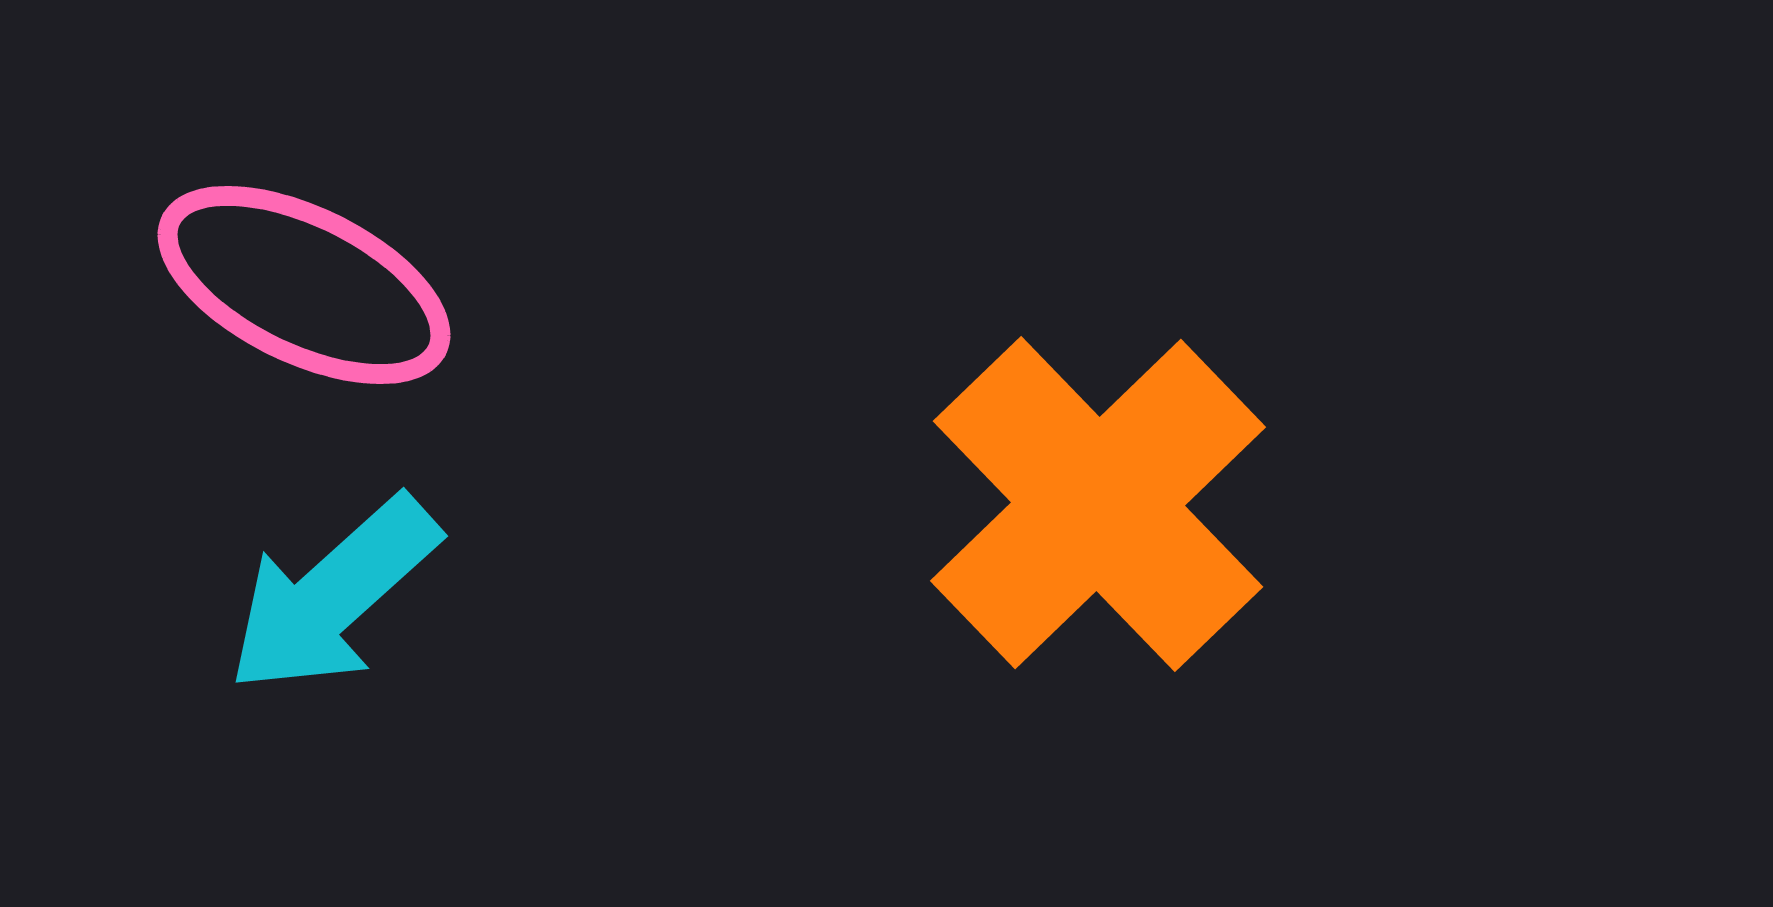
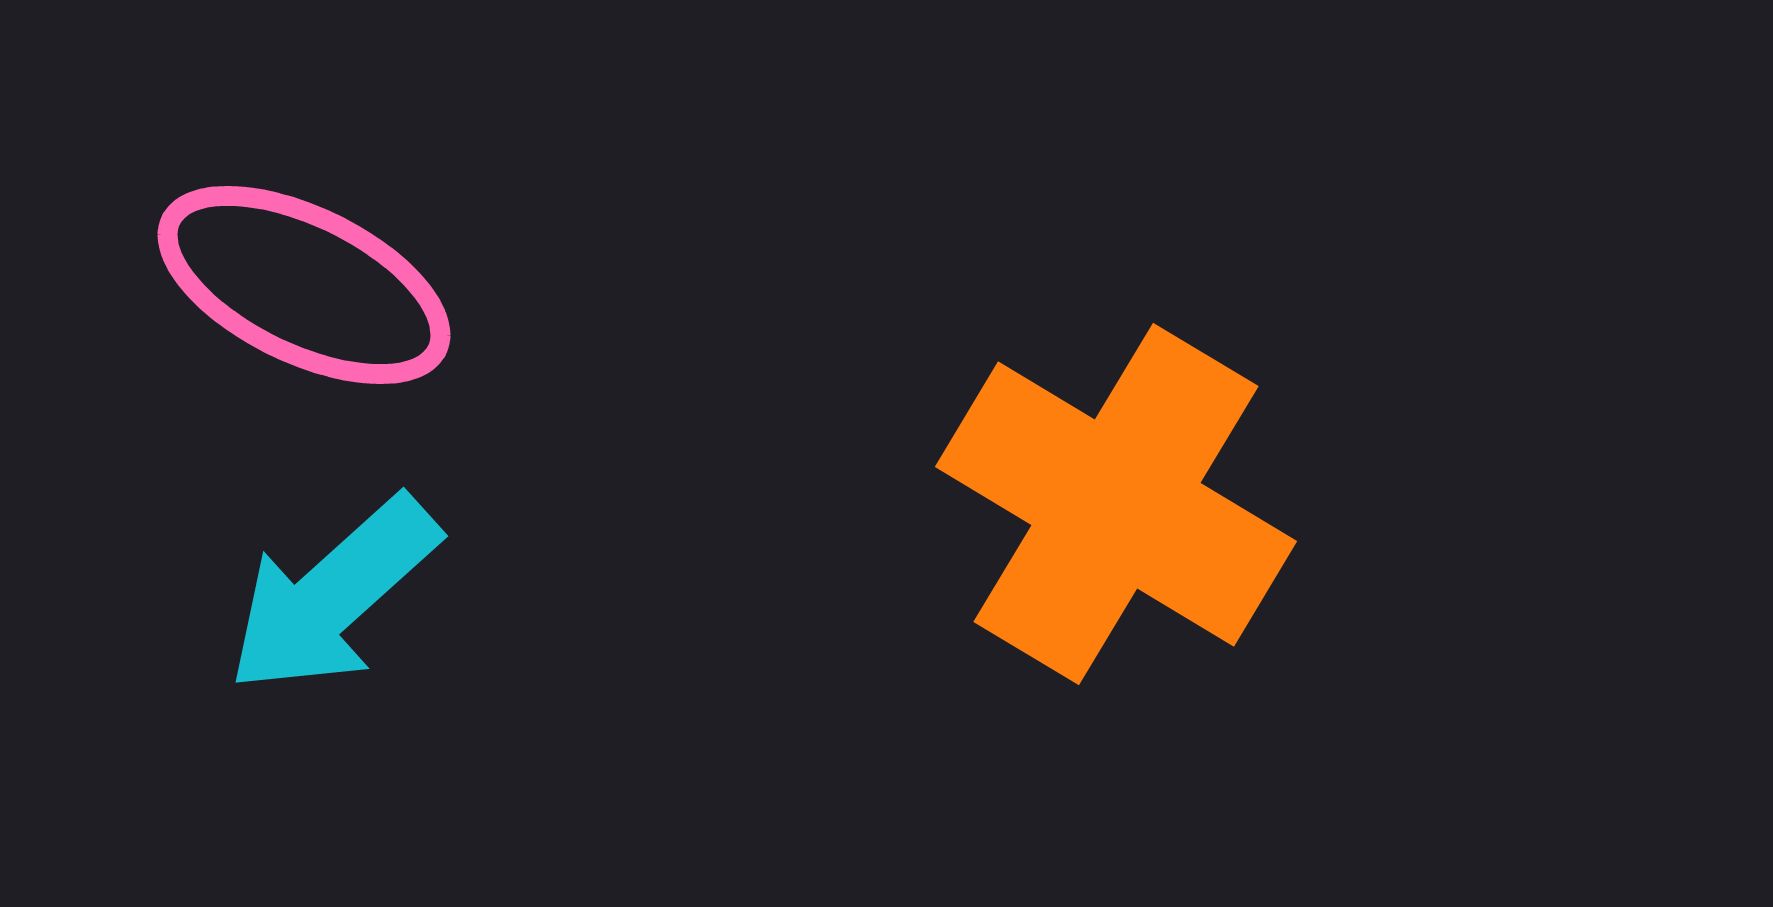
orange cross: moved 18 px right; rotated 15 degrees counterclockwise
